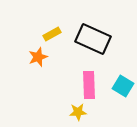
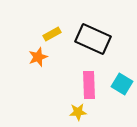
cyan square: moved 1 px left, 2 px up
